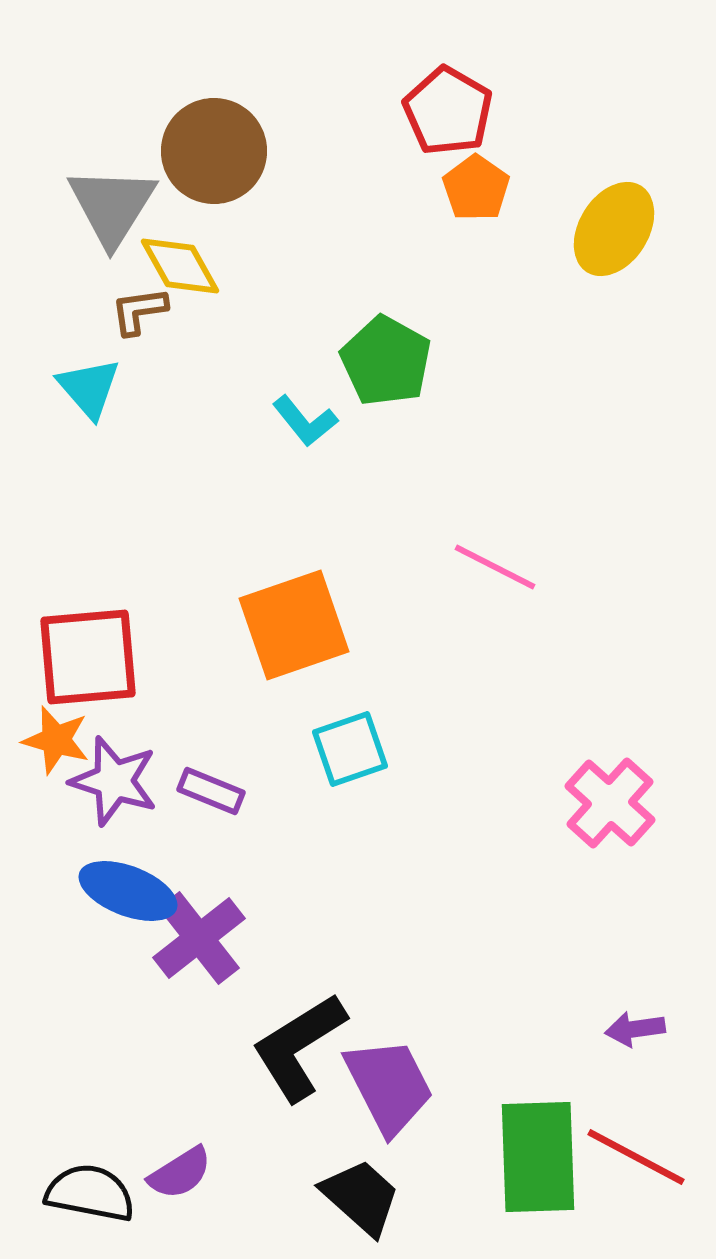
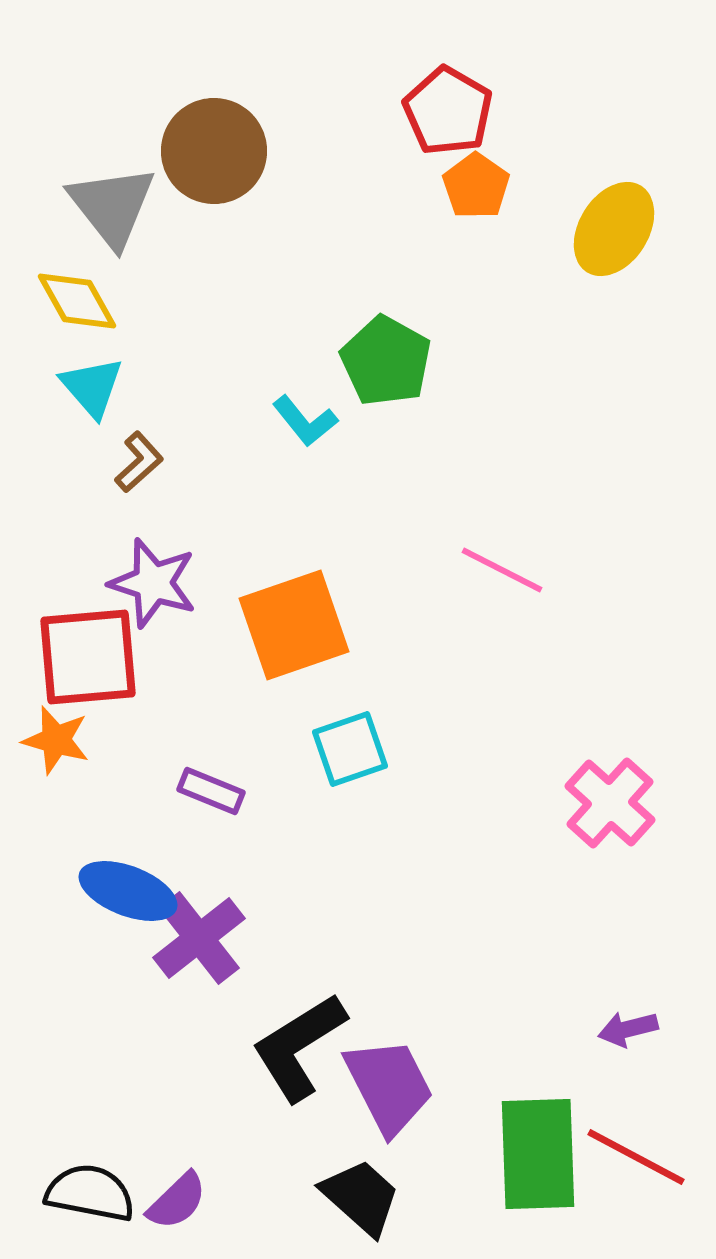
orange pentagon: moved 2 px up
gray triangle: rotated 10 degrees counterclockwise
yellow diamond: moved 103 px left, 35 px down
brown L-shape: moved 151 px down; rotated 146 degrees clockwise
cyan triangle: moved 3 px right, 1 px up
pink line: moved 7 px right, 3 px down
purple star: moved 39 px right, 198 px up
purple arrow: moved 7 px left; rotated 6 degrees counterclockwise
green rectangle: moved 3 px up
purple semicircle: moved 3 px left, 28 px down; rotated 12 degrees counterclockwise
